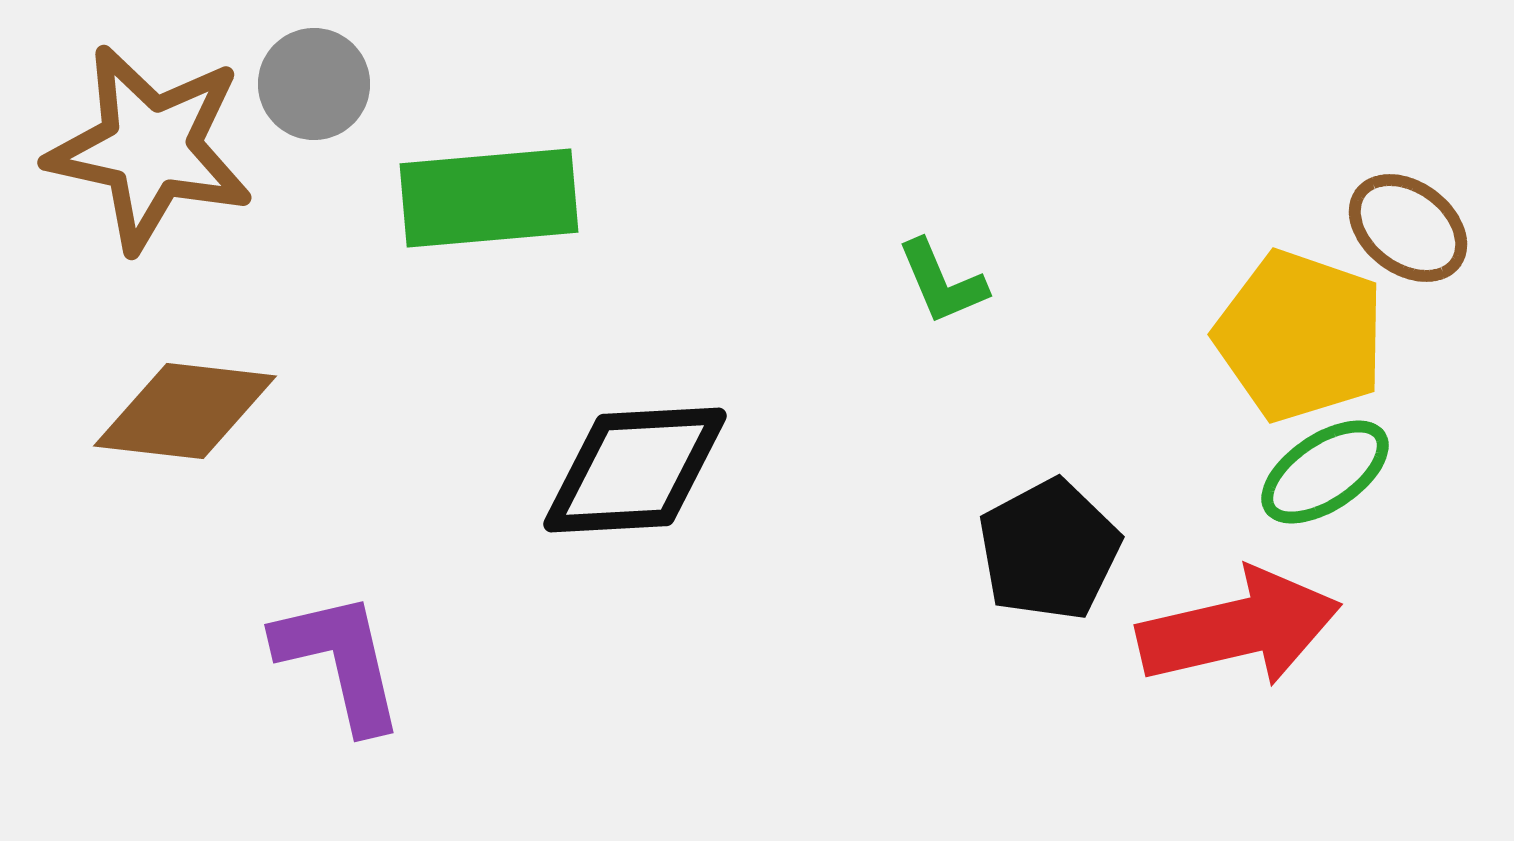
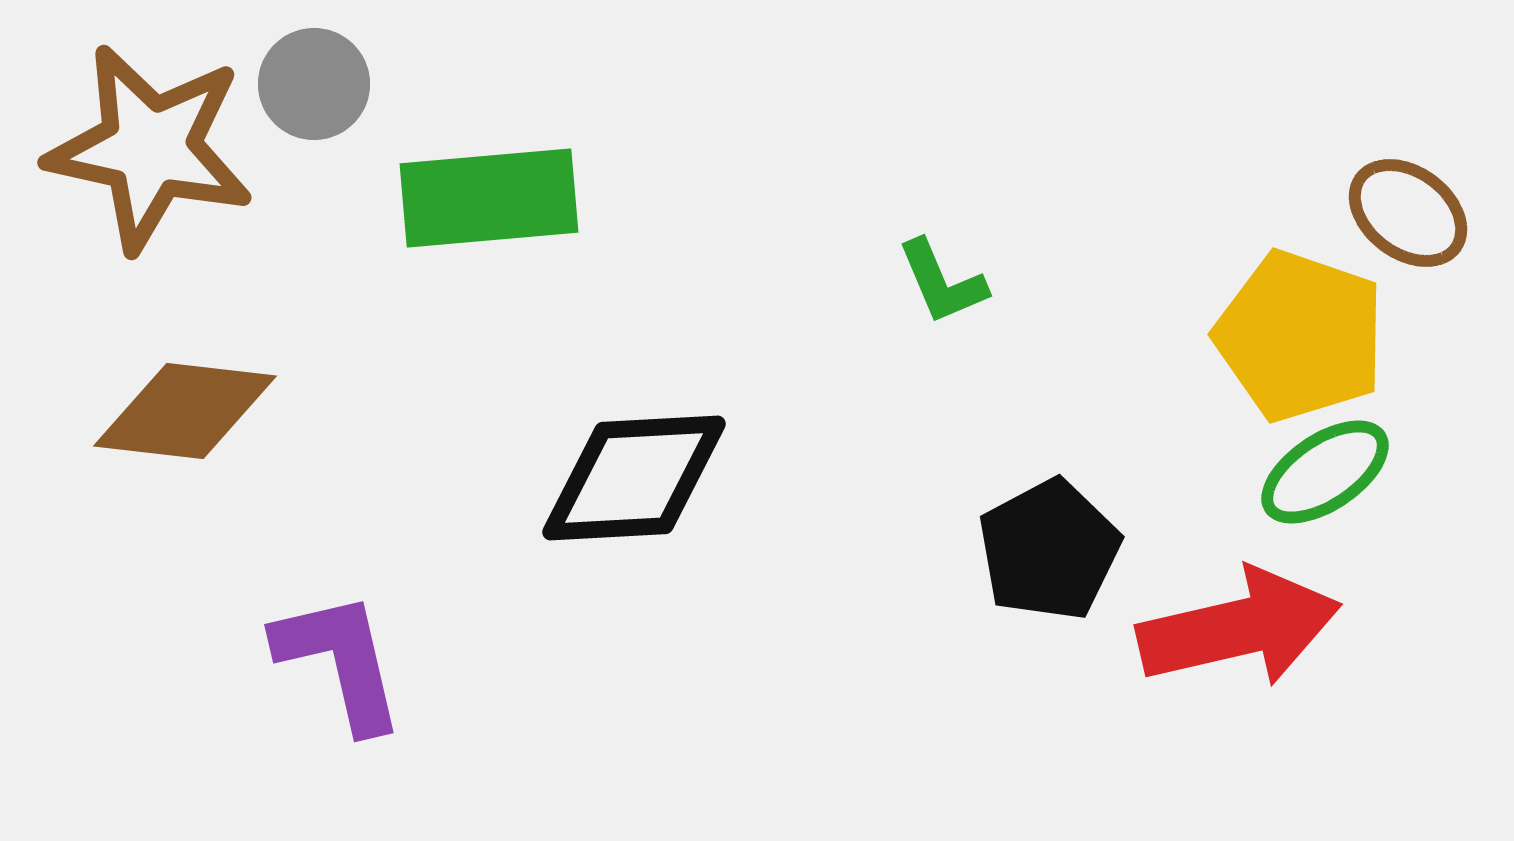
brown ellipse: moved 15 px up
black diamond: moved 1 px left, 8 px down
